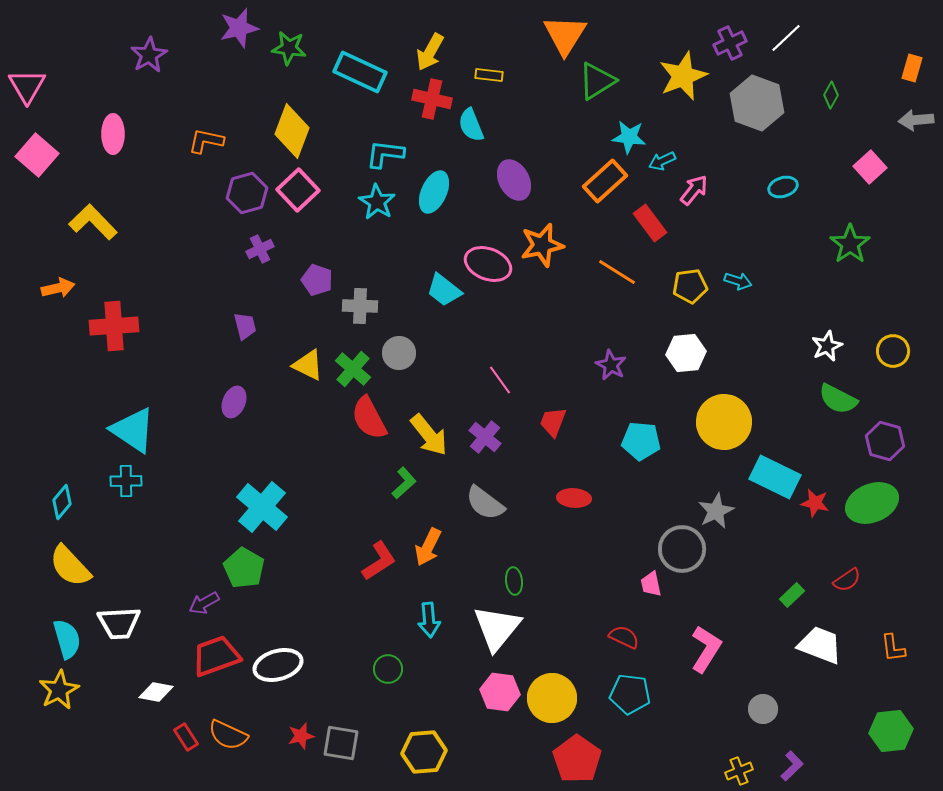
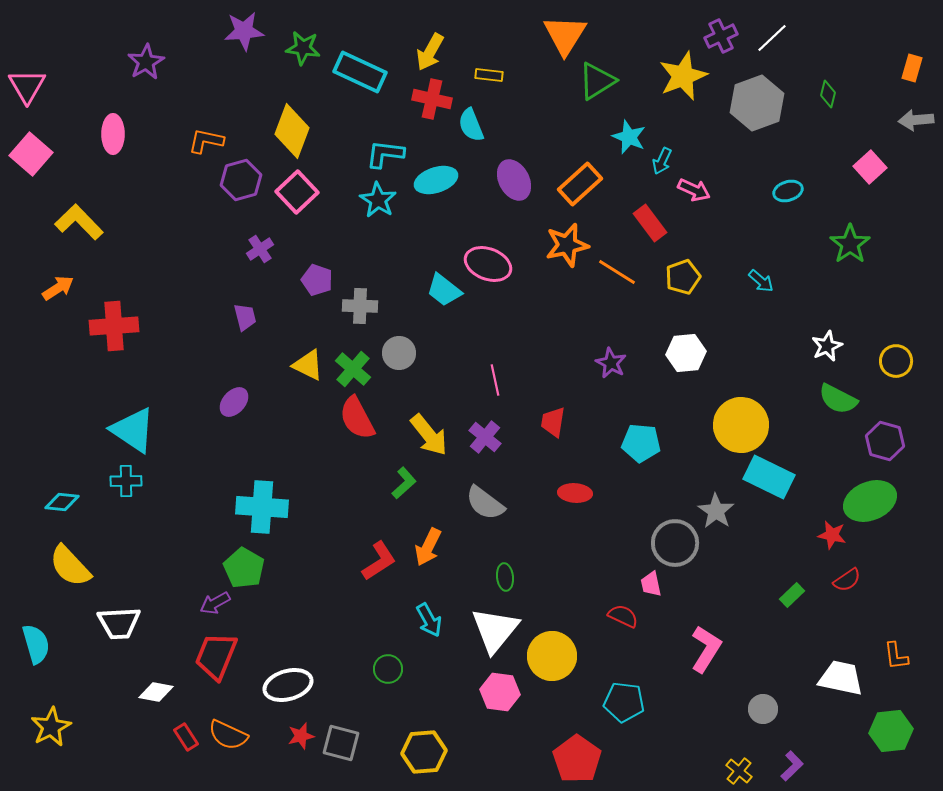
purple star at (239, 28): moved 5 px right, 3 px down; rotated 9 degrees clockwise
white line at (786, 38): moved 14 px left
purple cross at (730, 43): moved 9 px left, 7 px up
green star at (289, 48): moved 14 px right
purple star at (149, 55): moved 3 px left, 7 px down
green diamond at (831, 95): moved 3 px left, 1 px up; rotated 16 degrees counterclockwise
gray hexagon at (757, 103): rotated 20 degrees clockwise
cyan star at (629, 137): rotated 16 degrees clockwise
pink square at (37, 155): moved 6 px left, 1 px up
cyan arrow at (662, 161): rotated 40 degrees counterclockwise
orange rectangle at (605, 181): moved 25 px left, 3 px down
cyan ellipse at (783, 187): moved 5 px right, 4 px down
pink square at (298, 190): moved 1 px left, 2 px down
pink arrow at (694, 190): rotated 76 degrees clockwise
cyan ellipse at (434, 192): moved 2 px right, 12 px up; rotated 48 degrees clockwise
purple hexagon at (247, 193): moved 6 px left, 13 px up
cyan star at (377, 202): moved 1 px right, 2 px up
yellow L-shape at (93, 222): moved 14 px left
orange star at (542, 245): moved 25 px right
purple cross at (260, 249): rotated 8 degrees counterclockwise
cyan arrow at (738, 281): moved 23 px right; rotated 24 degrees clockwise
yellow pentagon at (690, 286): moved 7 px left, 9 px up; rotated 12 degrees counterclockwise
orange arrow at (58, 288): rotated 20 degrees counterclockwise
purple trapezoid at (245, 326): moved 9 px up
yellow circle at (893, 351): moved 3 px right, 10 px down
purple star at (611, 365): moved 2 px up
pink line at (500, 380): moved 5 px left; rotated 24 degrees clockwise
purple ellipse at (234, 402): rotated 20 degrees clockwise
red semicircle at (369, 418): moved 12 px left
red trapezoid at (553, 422): rotated 12 degrees counterclockwise
yellow circle at (724, 422): moved 17 px right, 3 px down
cyan pentagon at (641, 441): moved 2 px down
cyan rectangle at (775, 477): moved 6 px left
red ellipse at (574, 498): moved 1 px right, 5 px up
cyan diamond at (62, 502): rotated 56 degrees clockwise
red star at (815, 503): moved 17 px right, 32 px down
green ellipse at (872, 503): moved 2 px left, 2 px up
cyan cross at (262, 507): rotated 36 degrees counterclockwise
gray star at (716, 511): rotated 12 degrees counterclockwise
gray circle at (682, 549): moved 7 px left, 6 px up
green ellipse at (514, 581): moved 9 px left, 4 px up
purple arrow at (204, 603): moved 11 px right
cyan arrow at (429, 620): rotated 24 degrees counterclockwise
white triangle at (497, 628): moved 2 px left, 2 px down
red semicircle at (624, 637): moved 1 px left, 21 px up
cyan semicircle at (67, 639): moved 31 px left, 5 px down
white trapezoid at (820, 645): moved 21 px right, 33 px down; rotated 9 degrees counterclockwise
orange L-shape at (893, 648): moved 3 px right, 8 px down
red trapezoid at (216, 656): rotated 48 degrees counterclockwise
white ellipse at (278, 665): moved 10 px right, 20 px down
yellow star at (59, 690): moved 8 px left, 37 px down
cyan pentagon at (630, 694): moved 6 px left, 8 px down
yellow circle at (552, 698): moved 42 px up
gray square at (341, 743): rotated 6 degrees clockwise
yellow cross at (739, 771): rotated 28 degrees counterclockwise
